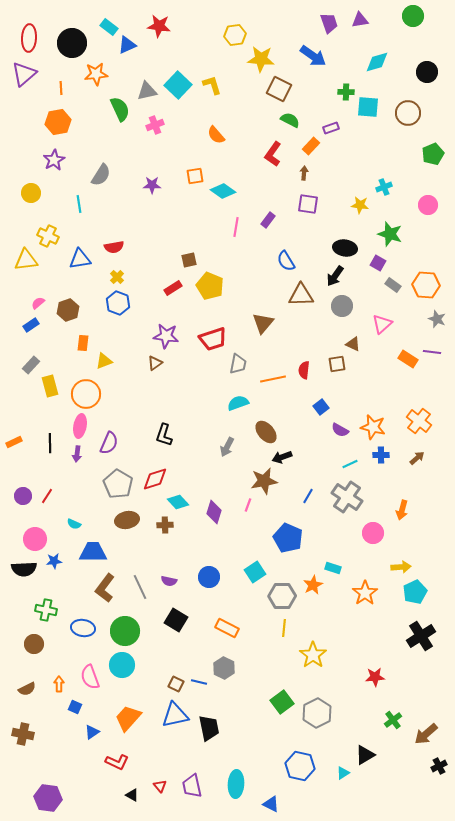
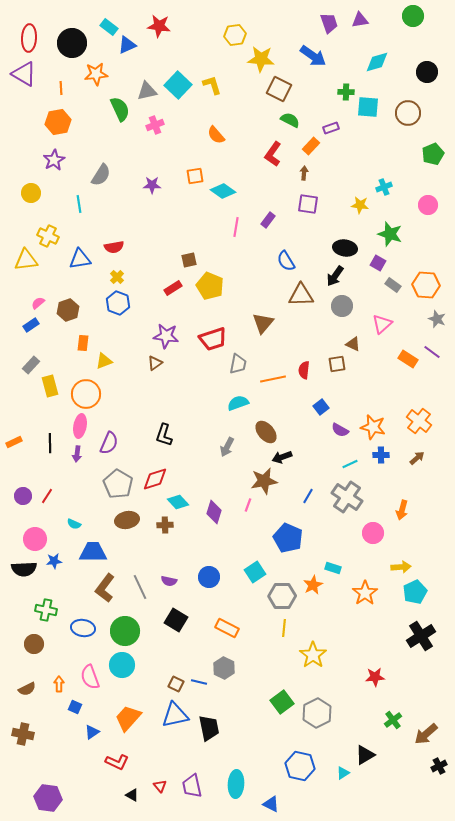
purple triangle at (24, 74): rotated 48 degrees counterclockwise
purple line at (432, 352): rotated 30 degrees clockwise
